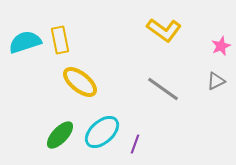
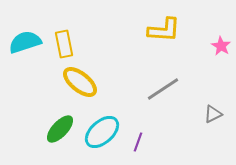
yellow L-shape: rotated 32 degrees counterclockwise
yellow rectangle: moved 4 px right, 4 px down
pink star: rotated 18 degrees counterclockwise
gray triangle: moved 3 px left, 33 px down
gray line: rotated 68 degrees counterclockwise
green ellipse: moved 6 px up
purple line: moved 3 px right, 2 px up
